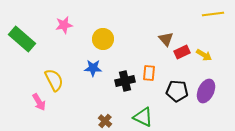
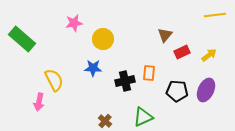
yellow line: moved 2 px right, 1 px down
pink star: moved 10 px right, 2 px up
brown triangle: moved 1 px left, 4 px up; rotated 21 degrees clockwise
yellow arrow: moved 5 px right; rotated 70 degrees counterclockwise
purple ellipse: moved 1 px up
pink arrow: rotated 42 degrees clockwise
green triangle: rotated 50 degrees counterclockwise
